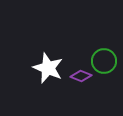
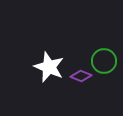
white star: moved 1 px right, 1 px up
